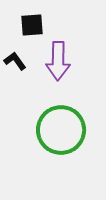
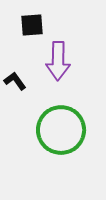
black L-shape: moved 20 px down
